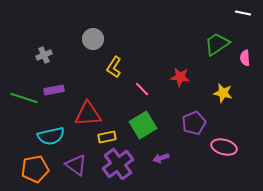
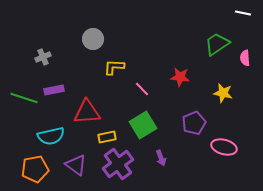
gray cross: moved 1 px left, 2 px down
yellow L-shape: rotated 60 degrees clockwise
red triangle: moved 1 px left, 2 px up
purple arrow: rotated 91 degrees counterclockwise
